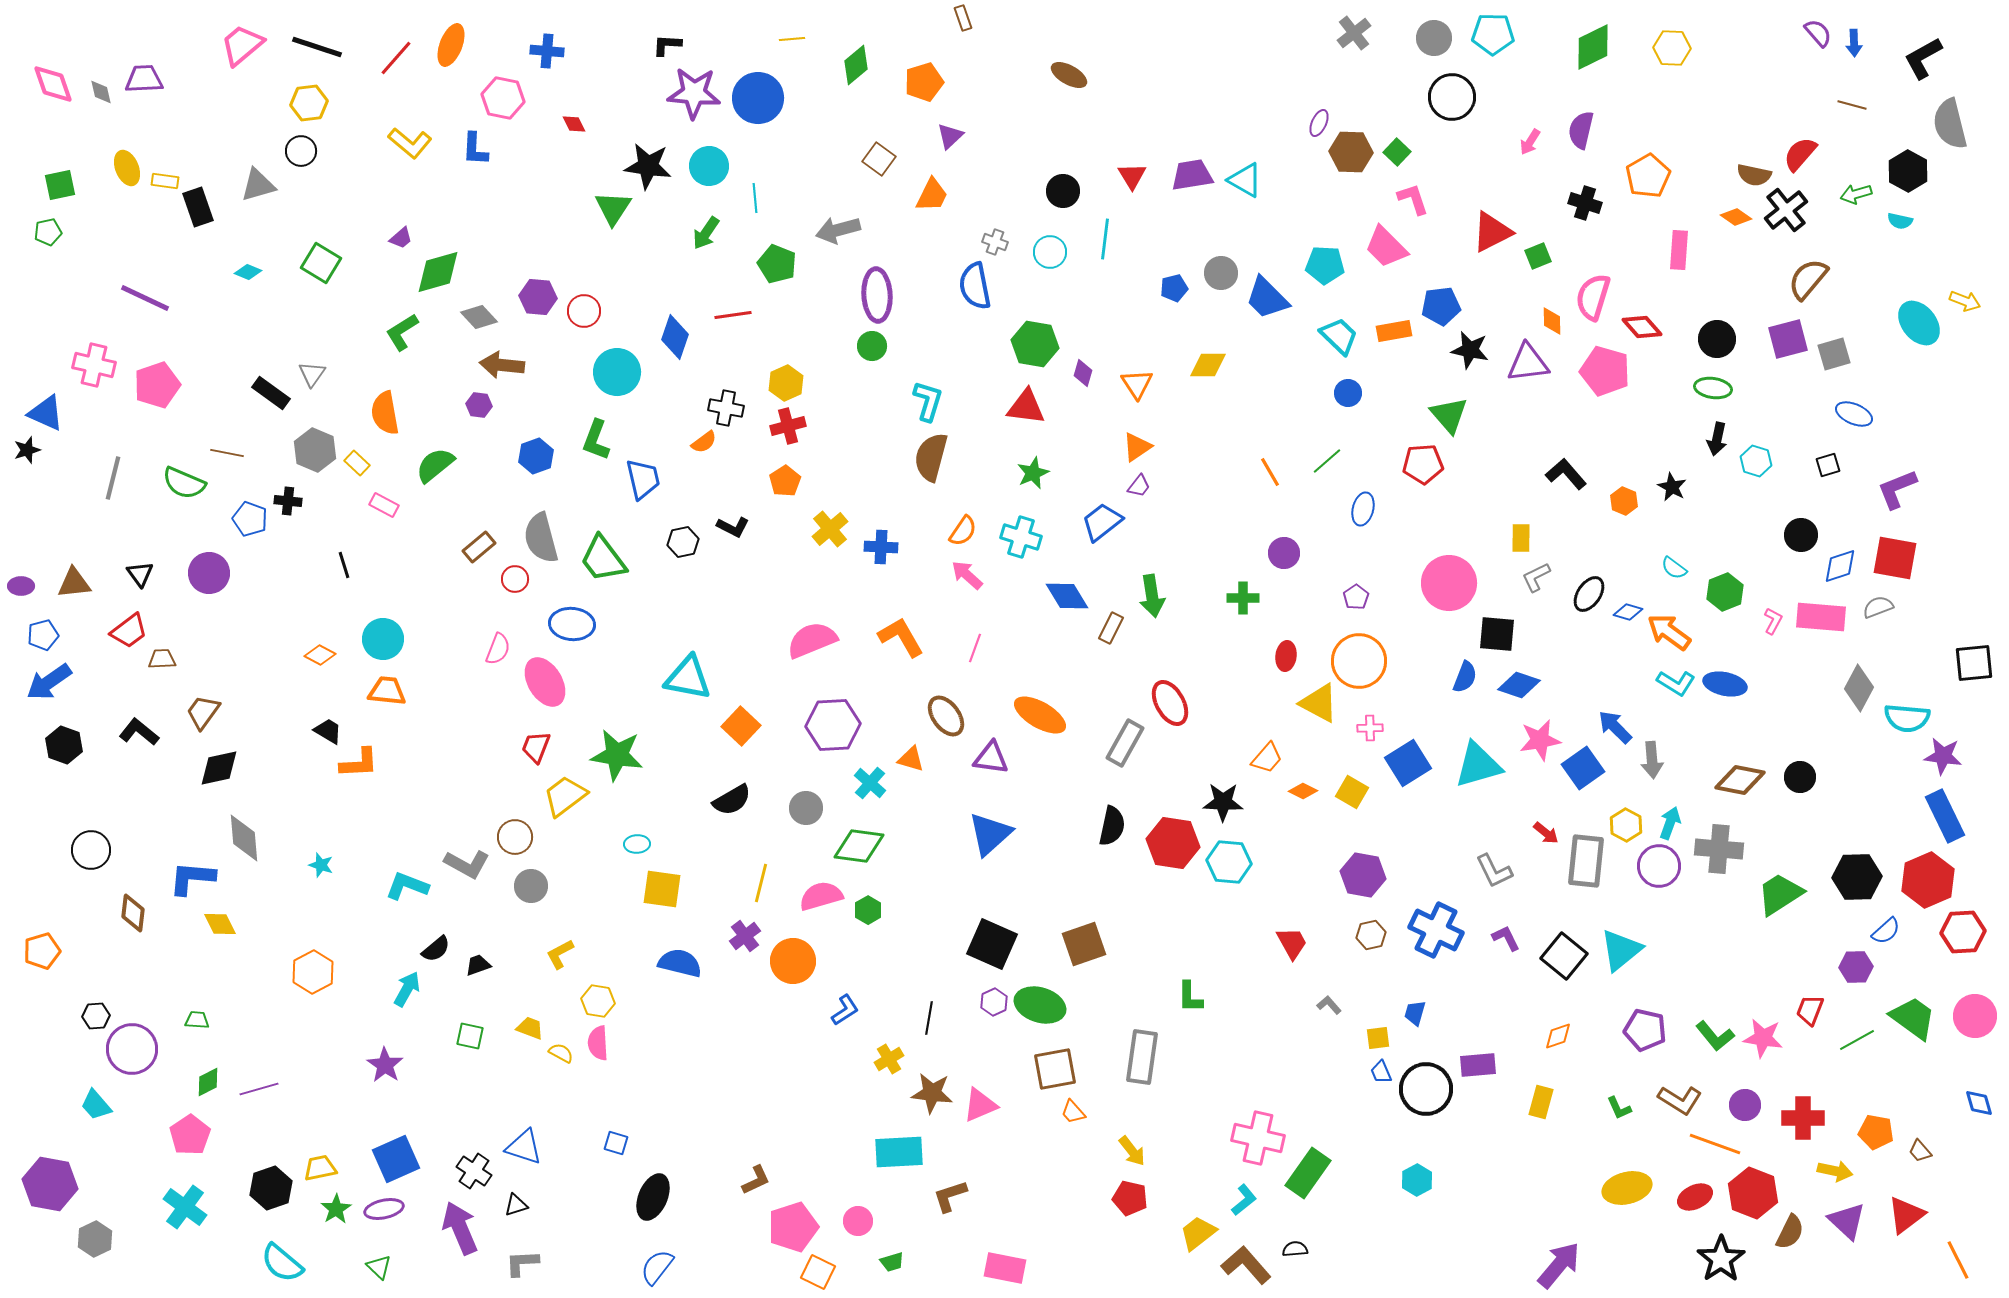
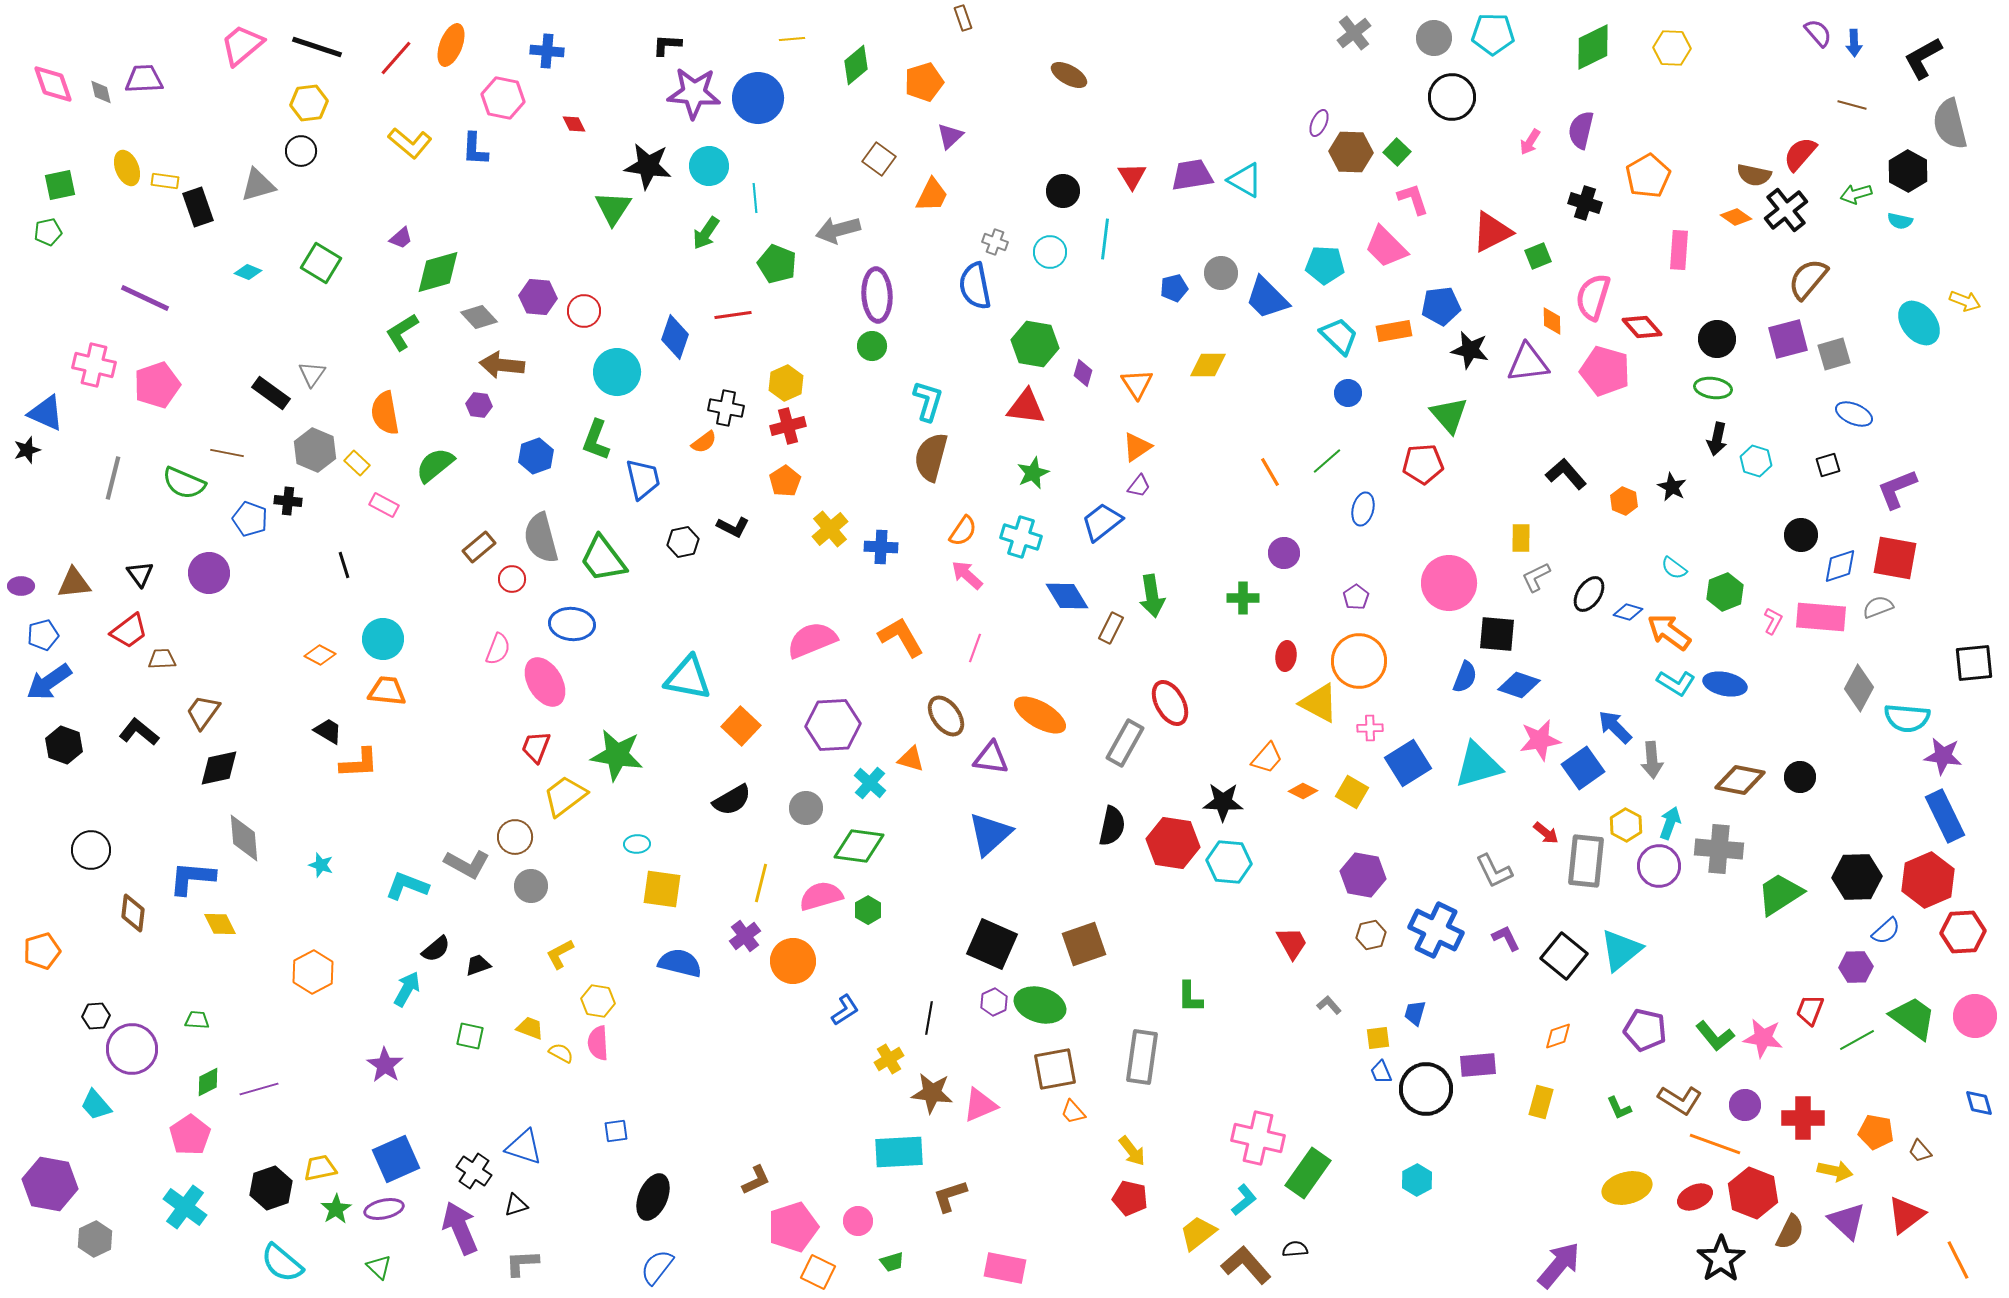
red circle at (515, 579): moved 3 px left
blue square at (616, 1143): moved 12 px up; rotated 25 degrees counterclockwise
